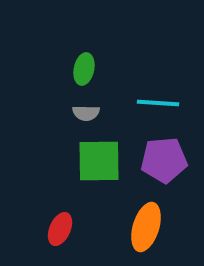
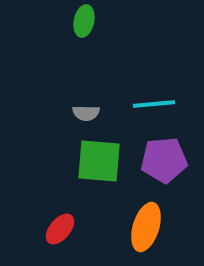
green ellipse: moved 48 px up
cyan line: moved 4 px left, 1 px down; rotated 9 degrees counterclockwise
green square: rotated 6 degrees clockwise
red ellipse: rotated 16 degrees clockwise
